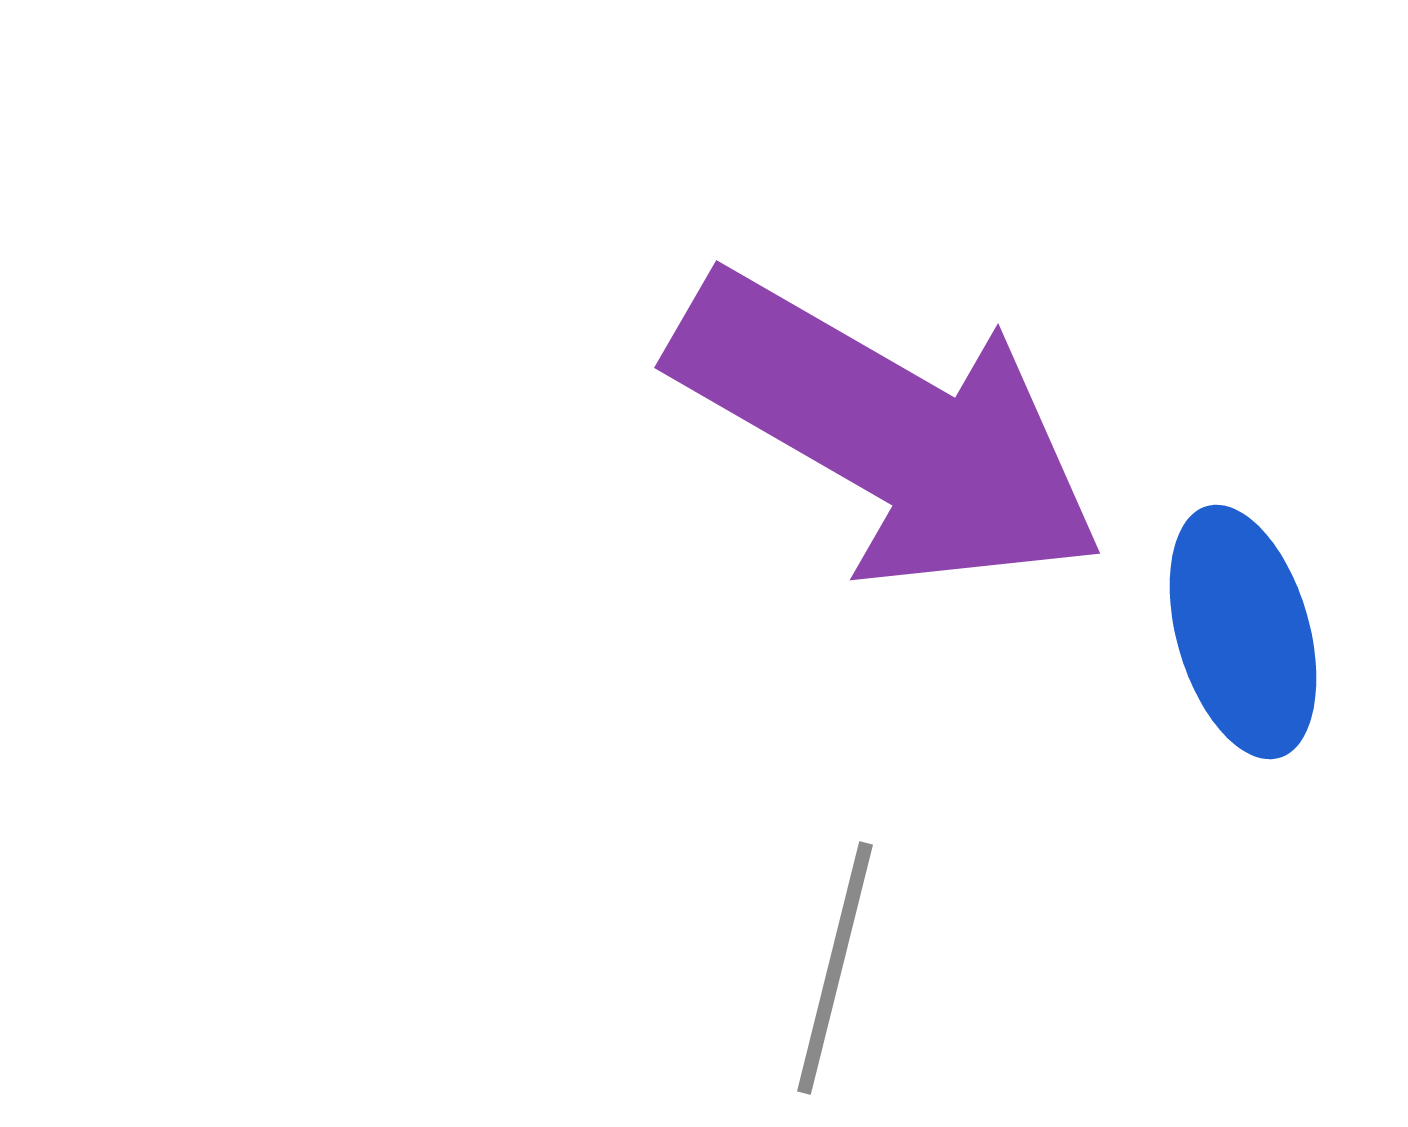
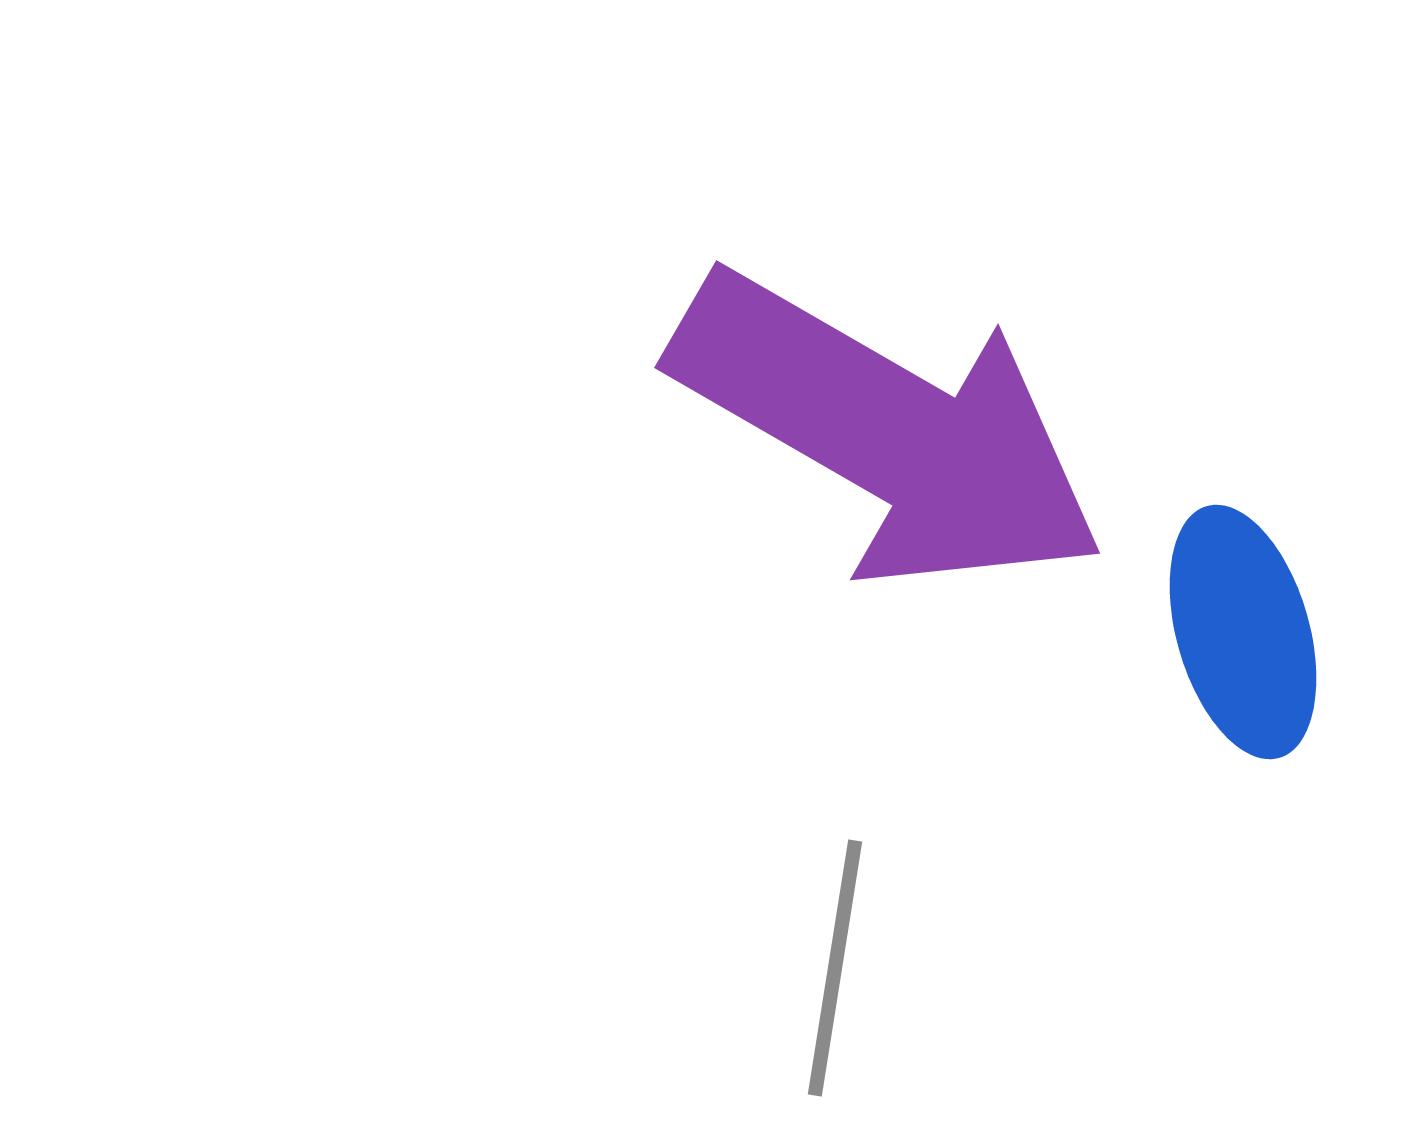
gray line: rotated 5 degrees counterclockwise
